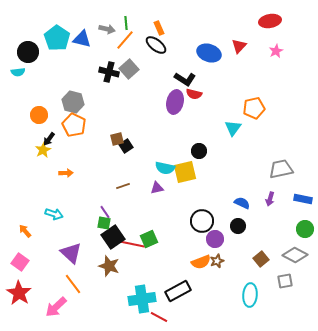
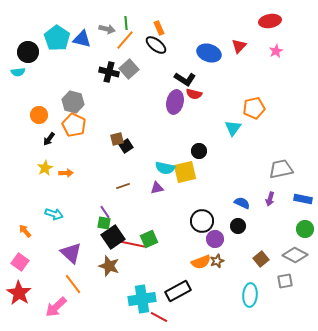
yellow star at (43, 150): moved 2 px right, 18 px down
